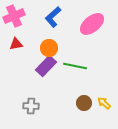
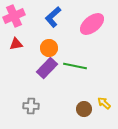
purple rectangle: moved 1 px right, 2 px down
brown circle: moved 6 px down
